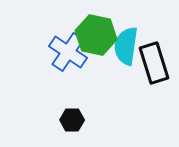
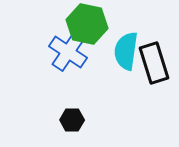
green hexagon: moved 9 px left, 11 px up
cyan semicircle: moved 5 px down
